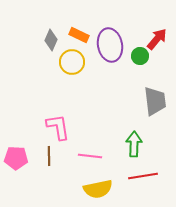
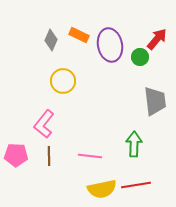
green circle: moved 1 px down
yellow circle: moved 9 px left, 19 px down
pink L-shape: moved 14 px left, 3 px up; rotated 132 degrees counterclockwise
pink pentagon: moved 3 px up
red line: moved 7 px left, 9 px down
yellow semicircle: moved 4 px right
